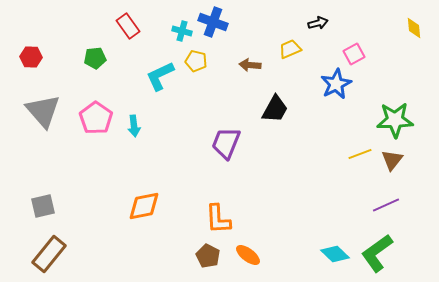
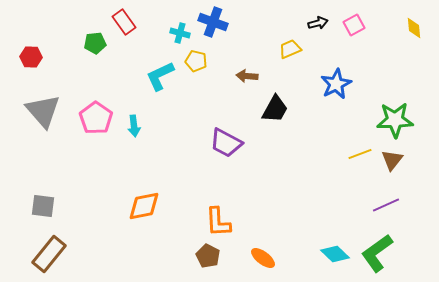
red rectangle: moved 4 px left, 4 px up
cyan cross: moved 2 px left, 2 px down
pink square: moved 29 px up
green pentagon: moved 15 px up
brown arrow: moved 3 px left, 11 px down
purple trapezoid: rotated 84 degrees counterclockwise
gray square: rotated 20 degrees clockwise
orange L-shape: moved 3 px down
orange ellipse: moved 15 px right, 3 px down
